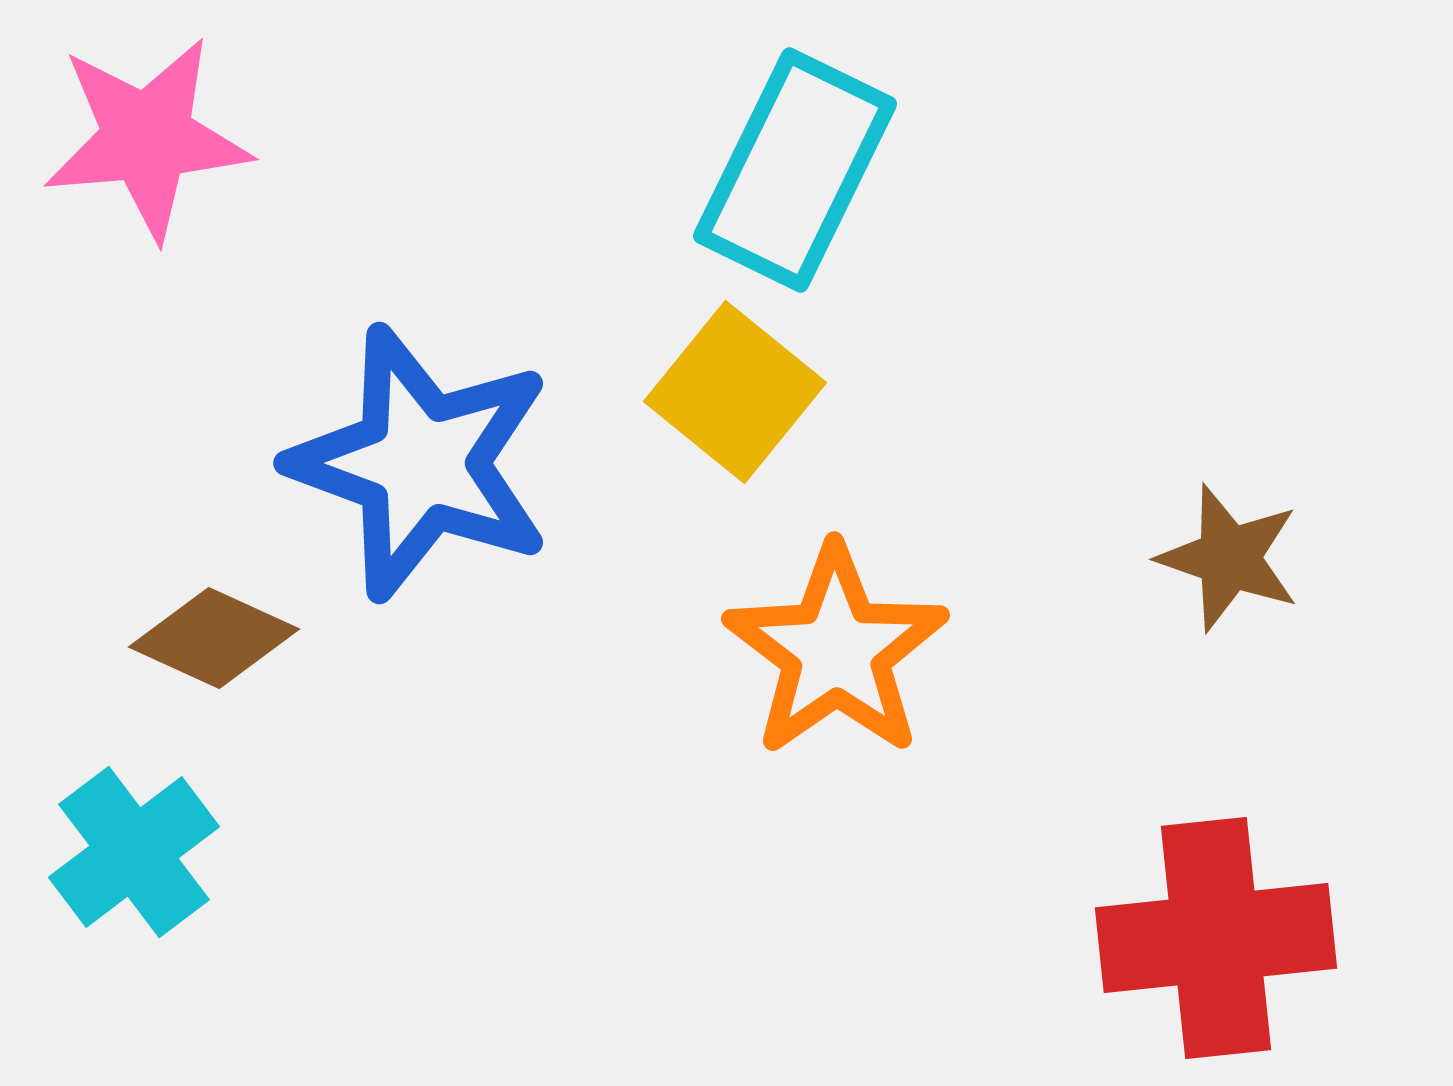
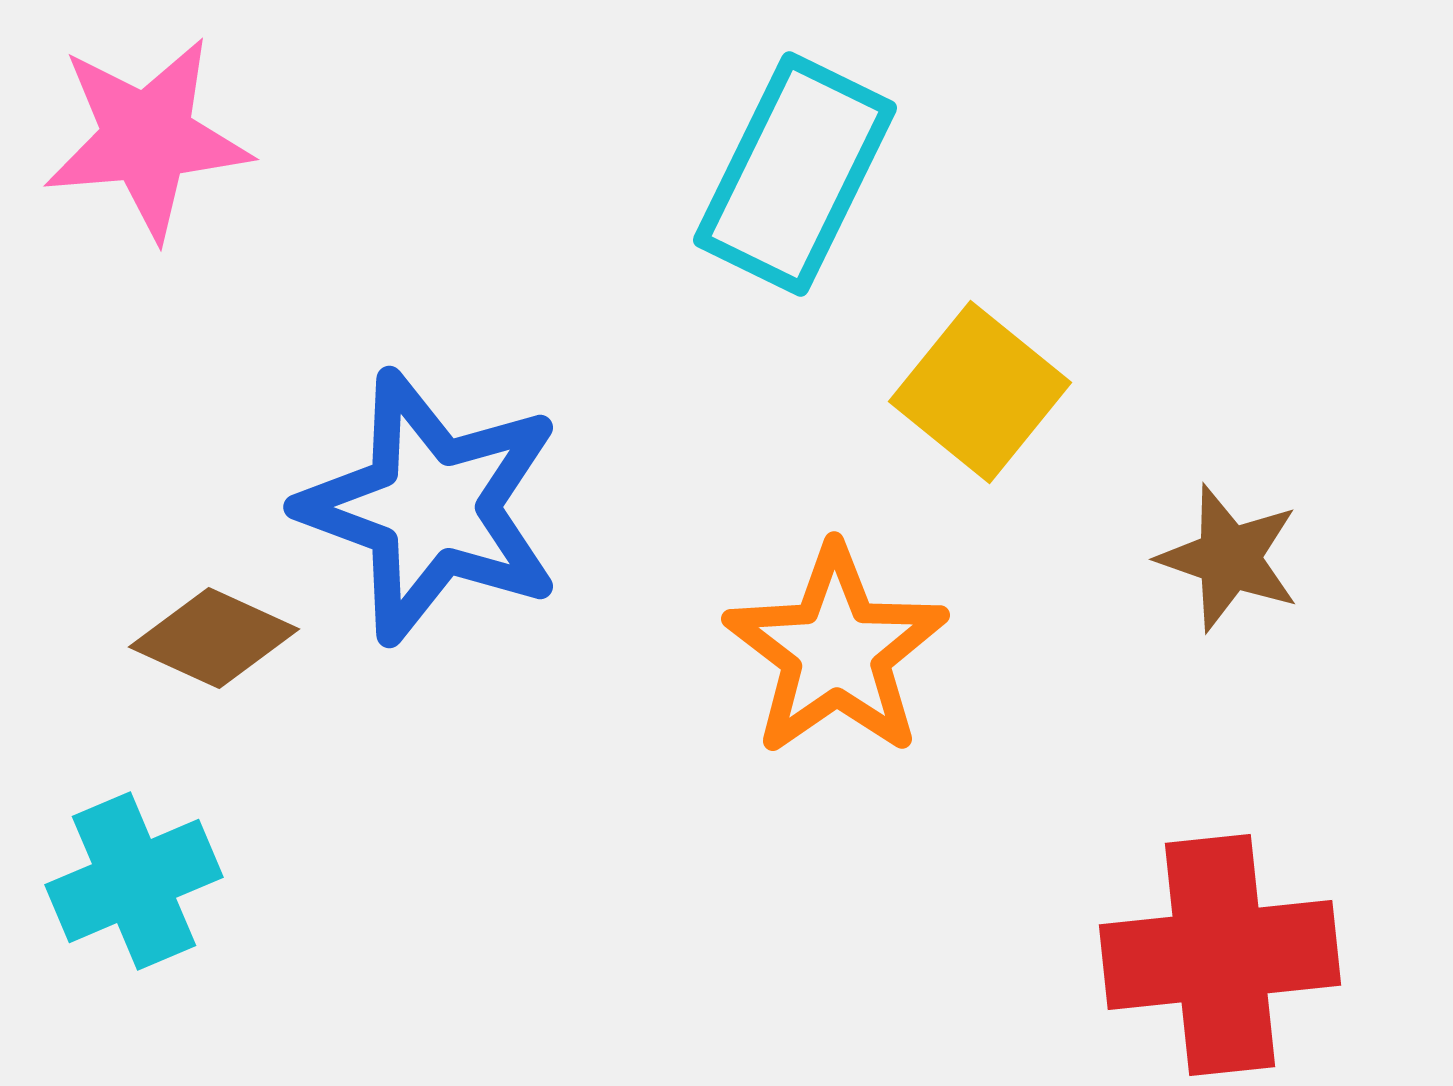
cyan rectangle: moved 4 px down
yellow square: moved 245 px right
blue star: moved 10 px right, 44 px down
cyan cross: moved 29 px down; rotated 14 degrees clockwise
red cross: moved 4 px right, 17 px down
